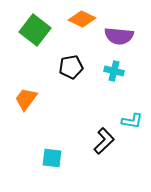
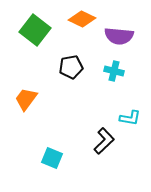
cyan L-shape: moved 2 px left, 3 px up
cyan square: rotated 15 degrees clockwise
